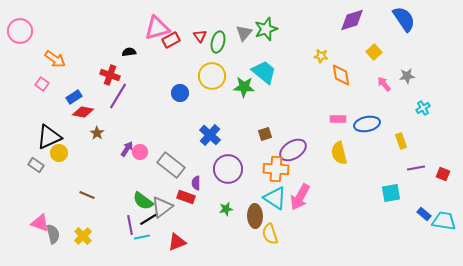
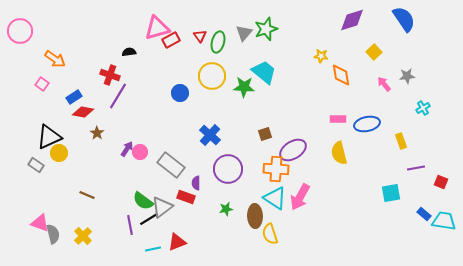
red square at (443, 174): moved 2 px left, 8 px down
cyan line at (142, 237): moved 11 px right, 12 px down
